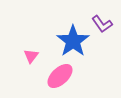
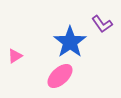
blue star: moved 3 px left, 1 px down
pink triangle: moved 16 px left; rotated 21 degrees clockwise
